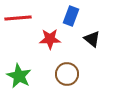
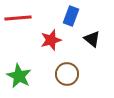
red star: moved 1 px right, 1 px down; rotated 15 degrees counterclockwise
